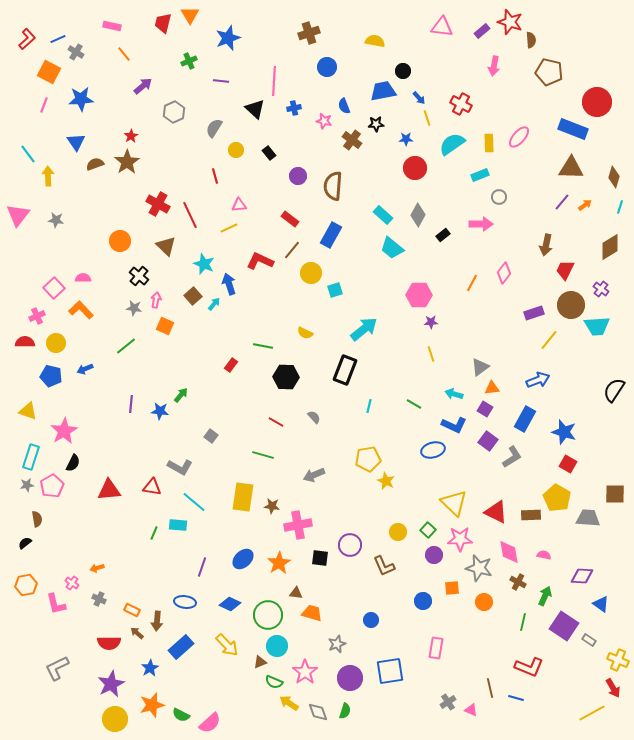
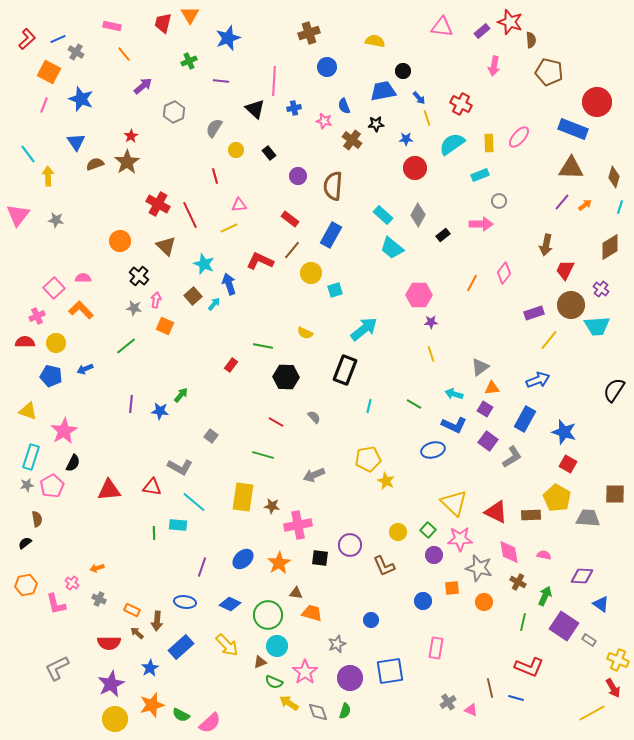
blue star at (81, 99): rotated 25 degrees clockwise
gray circle at (499, 197): moved 4 px down
green line at (154, 533): rotated 24 degrees counterclockwise
